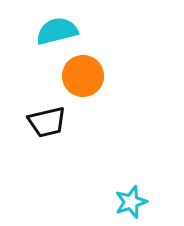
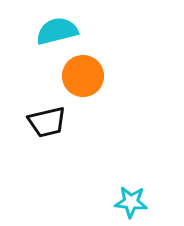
cyan star: rotated 24 degrees clockwise
